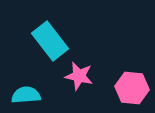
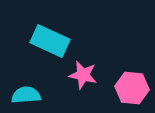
cyan rectangle: rotated 27 degrees counterclockwise
pink star: moved 4 px right, 1 px up
